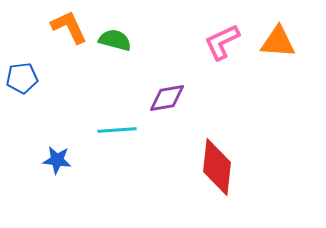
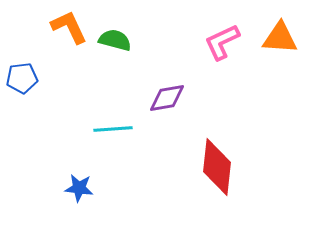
orange triangle: moved 2 px right, 4 px up
cyan line: moved 4 px left, 1 px up
blue star: moved 22 px right, 28 px down
